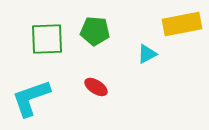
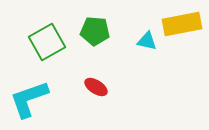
green square: moved 3 px down; rotated 27 degrees counterclockwise
cyan triangle: moved 13 px up; rotated 40 degrees clockwise
cyan L-shape: moved 2 px left, 1 px down
